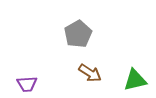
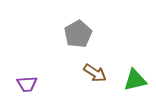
brown arrow: moved 5 px right
